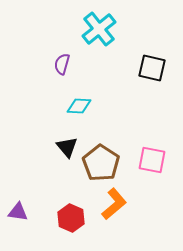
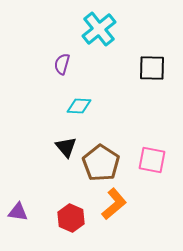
black square: rotated 12 degrees counterclockwise
black triangle: moved 1 px left
